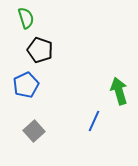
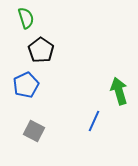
black pentagon: moved 1 px right; rotated 15 degrees clockwise
gray square: rotated 20 degrees counterclockwise
